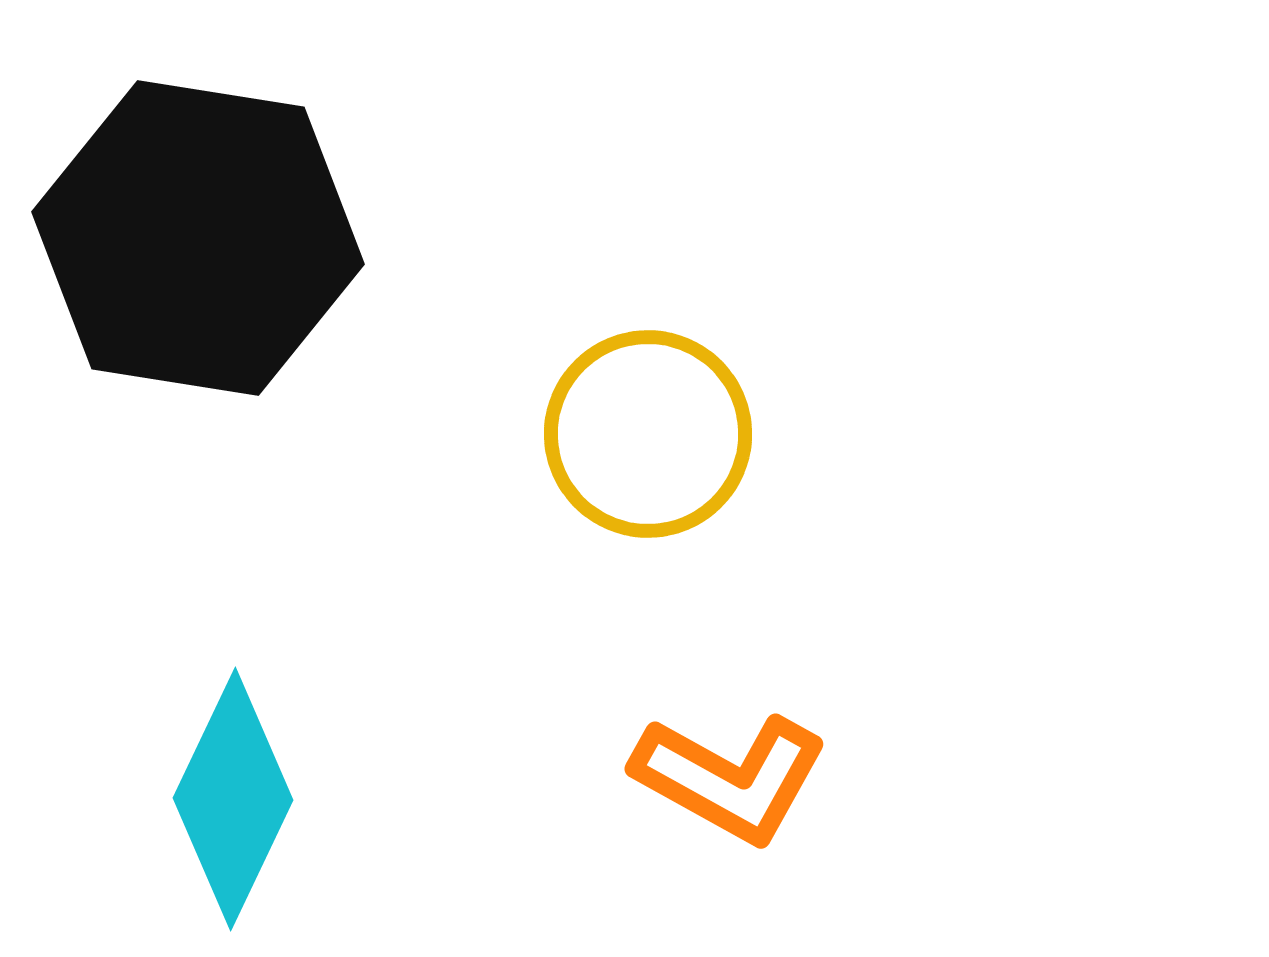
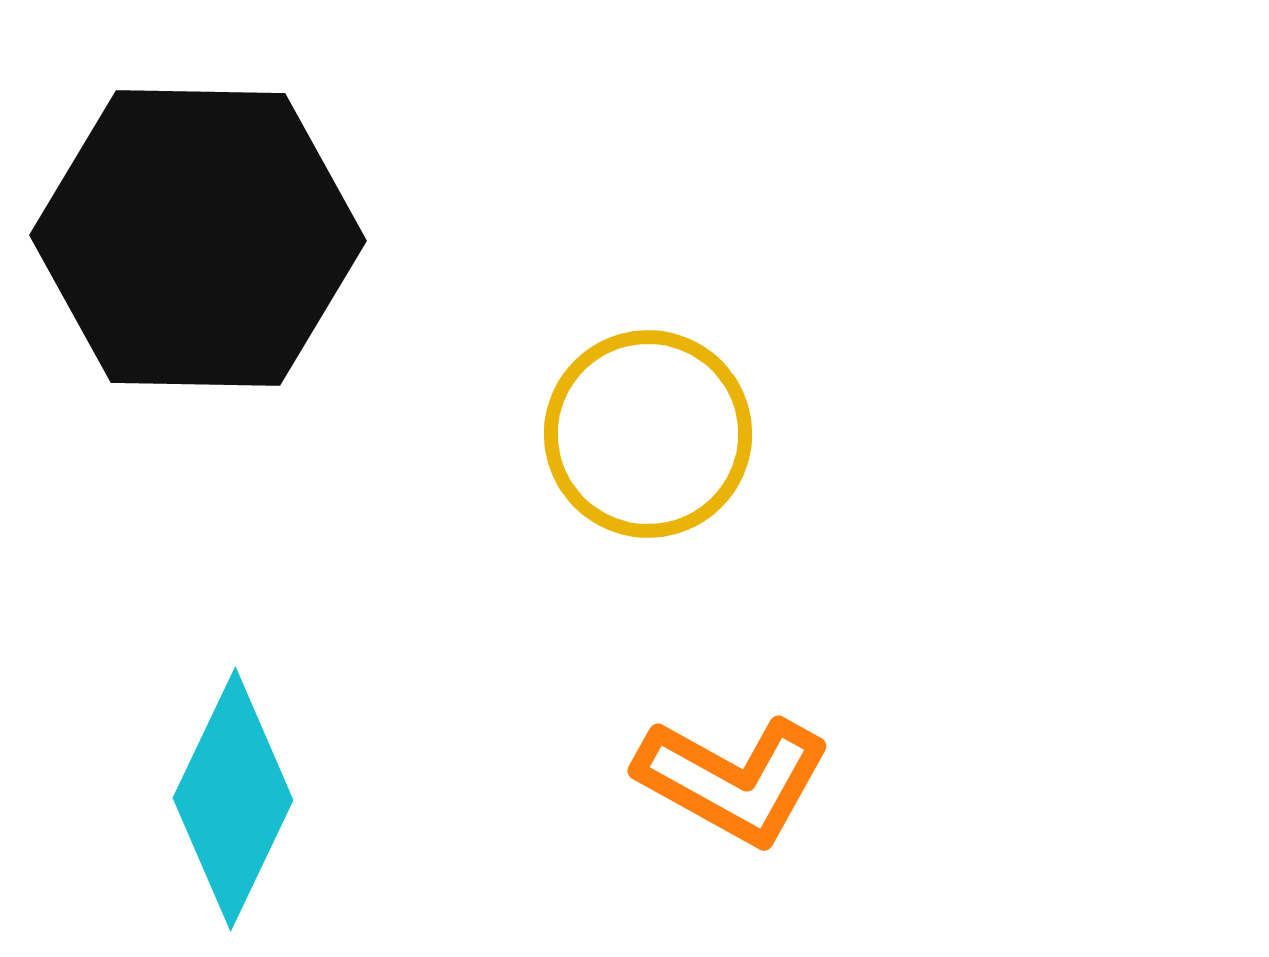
black hexagon: rotated 8 degrees counterclockwise
orange L-shape: moved 3 px right, 2 px down
